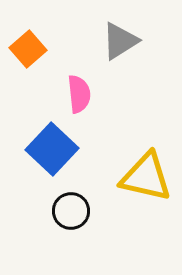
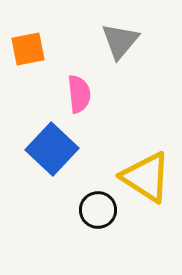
gray triangle: rotated 18 degrees counterclockwise
orange square: rotated 30 degrees clockwise
yellow triangle: rotated 20 degrees clockwise
black circle: moved 27 px right, 1 px up
